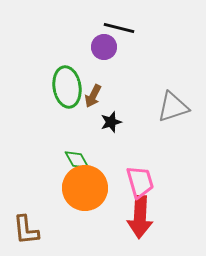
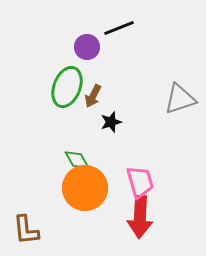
black line: rotated 36 degrees counterclockwise
purple circle: moved 17 px left
green ellipse: rotated 30 degrees clockwise
gray triangle: moved 7 px right, 8 px up
